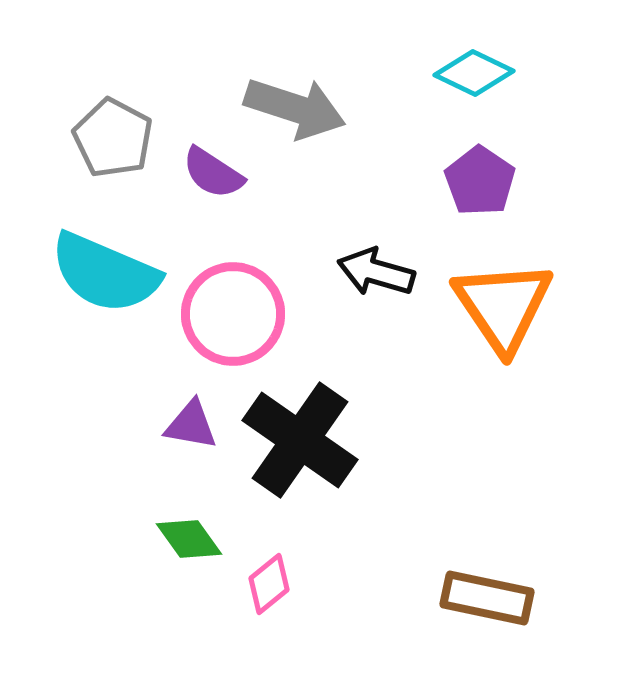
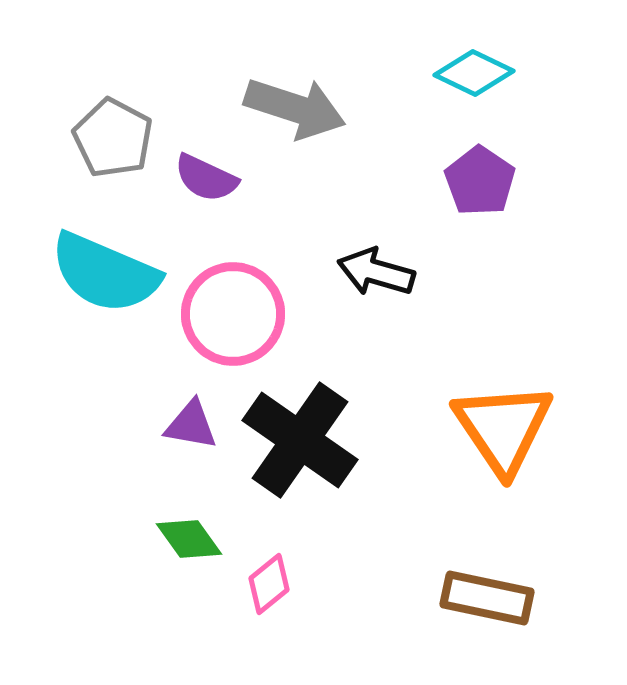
purple semicircle: moved 7 px left, 5 px down; rotated 8 degrees counterclockwise
orange triangle: moved 122 px down
